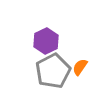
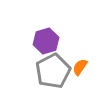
purple hexagon: rotated 10 degrees clockwise
